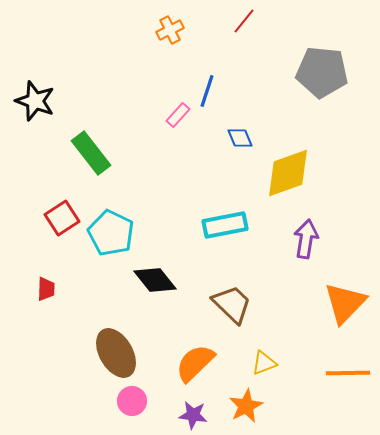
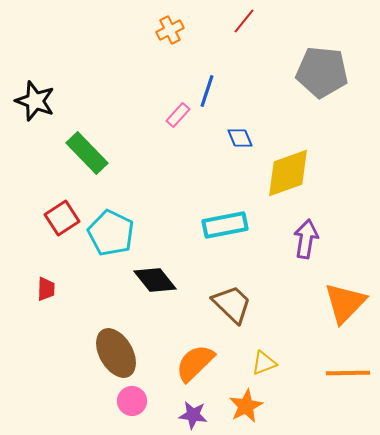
green rectangle: moved 4 px left; rotated 6 degrees counterclockwise
